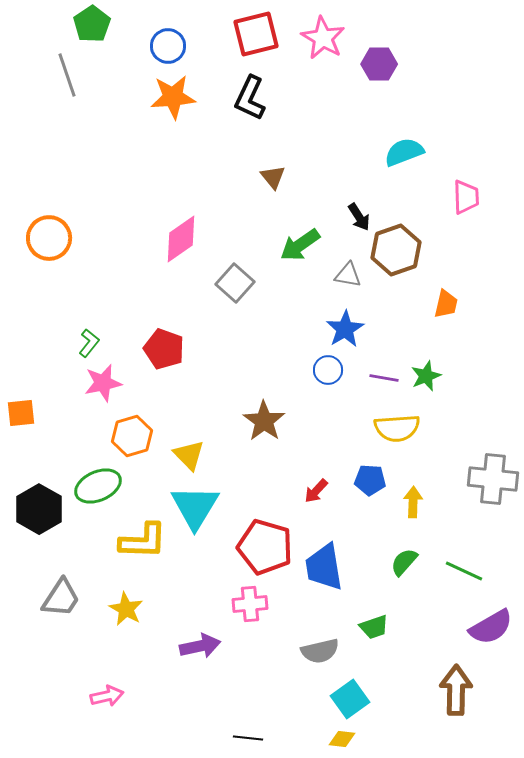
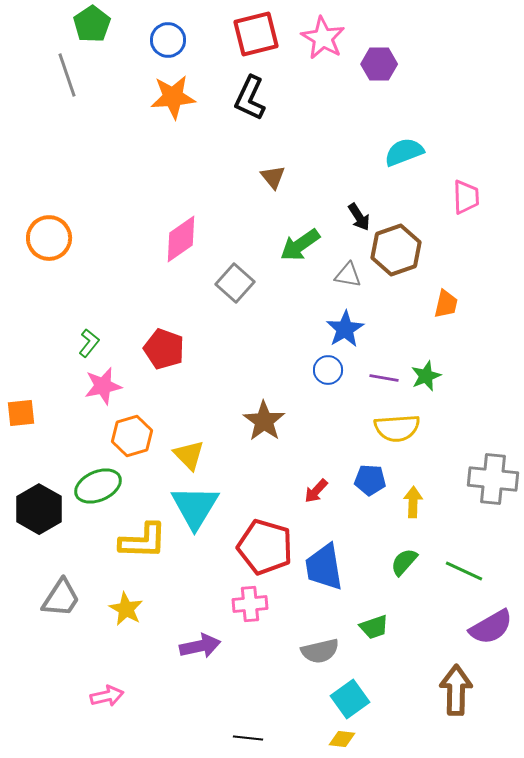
blue circle at (168, 46): moved 6 px up
pink star at (103, 383): moved 3 px down
